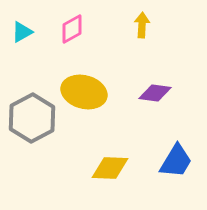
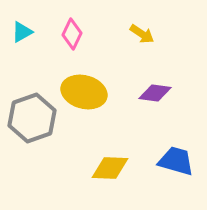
yellow arrow: moved 9 px down; rotated 120 degrees clockwise
pink diamond: moved 5 px down; rotated 36 degrees counterclockwise
gray hexagon: rotated 9 degrees clockwise
blue trapezoid: rotated 105 degrees counterclockwise
